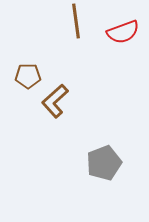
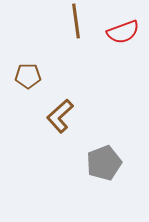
brown L-shape: moved 5 px right, 15 px down
